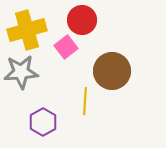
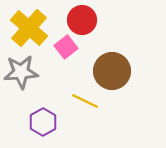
yellow cross: moved 2 px right, 2 px up; rotated 33 degrees counterclockwise
yellow line: rotated 68 degrees counterclockwise
